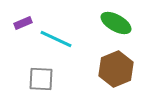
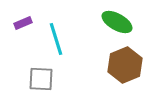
green ellipse: moved 1 px right, 1 px up
cyan line: rotated 48 degrees clockwise
brown hexagon: moved 9 px right, 4 px up
